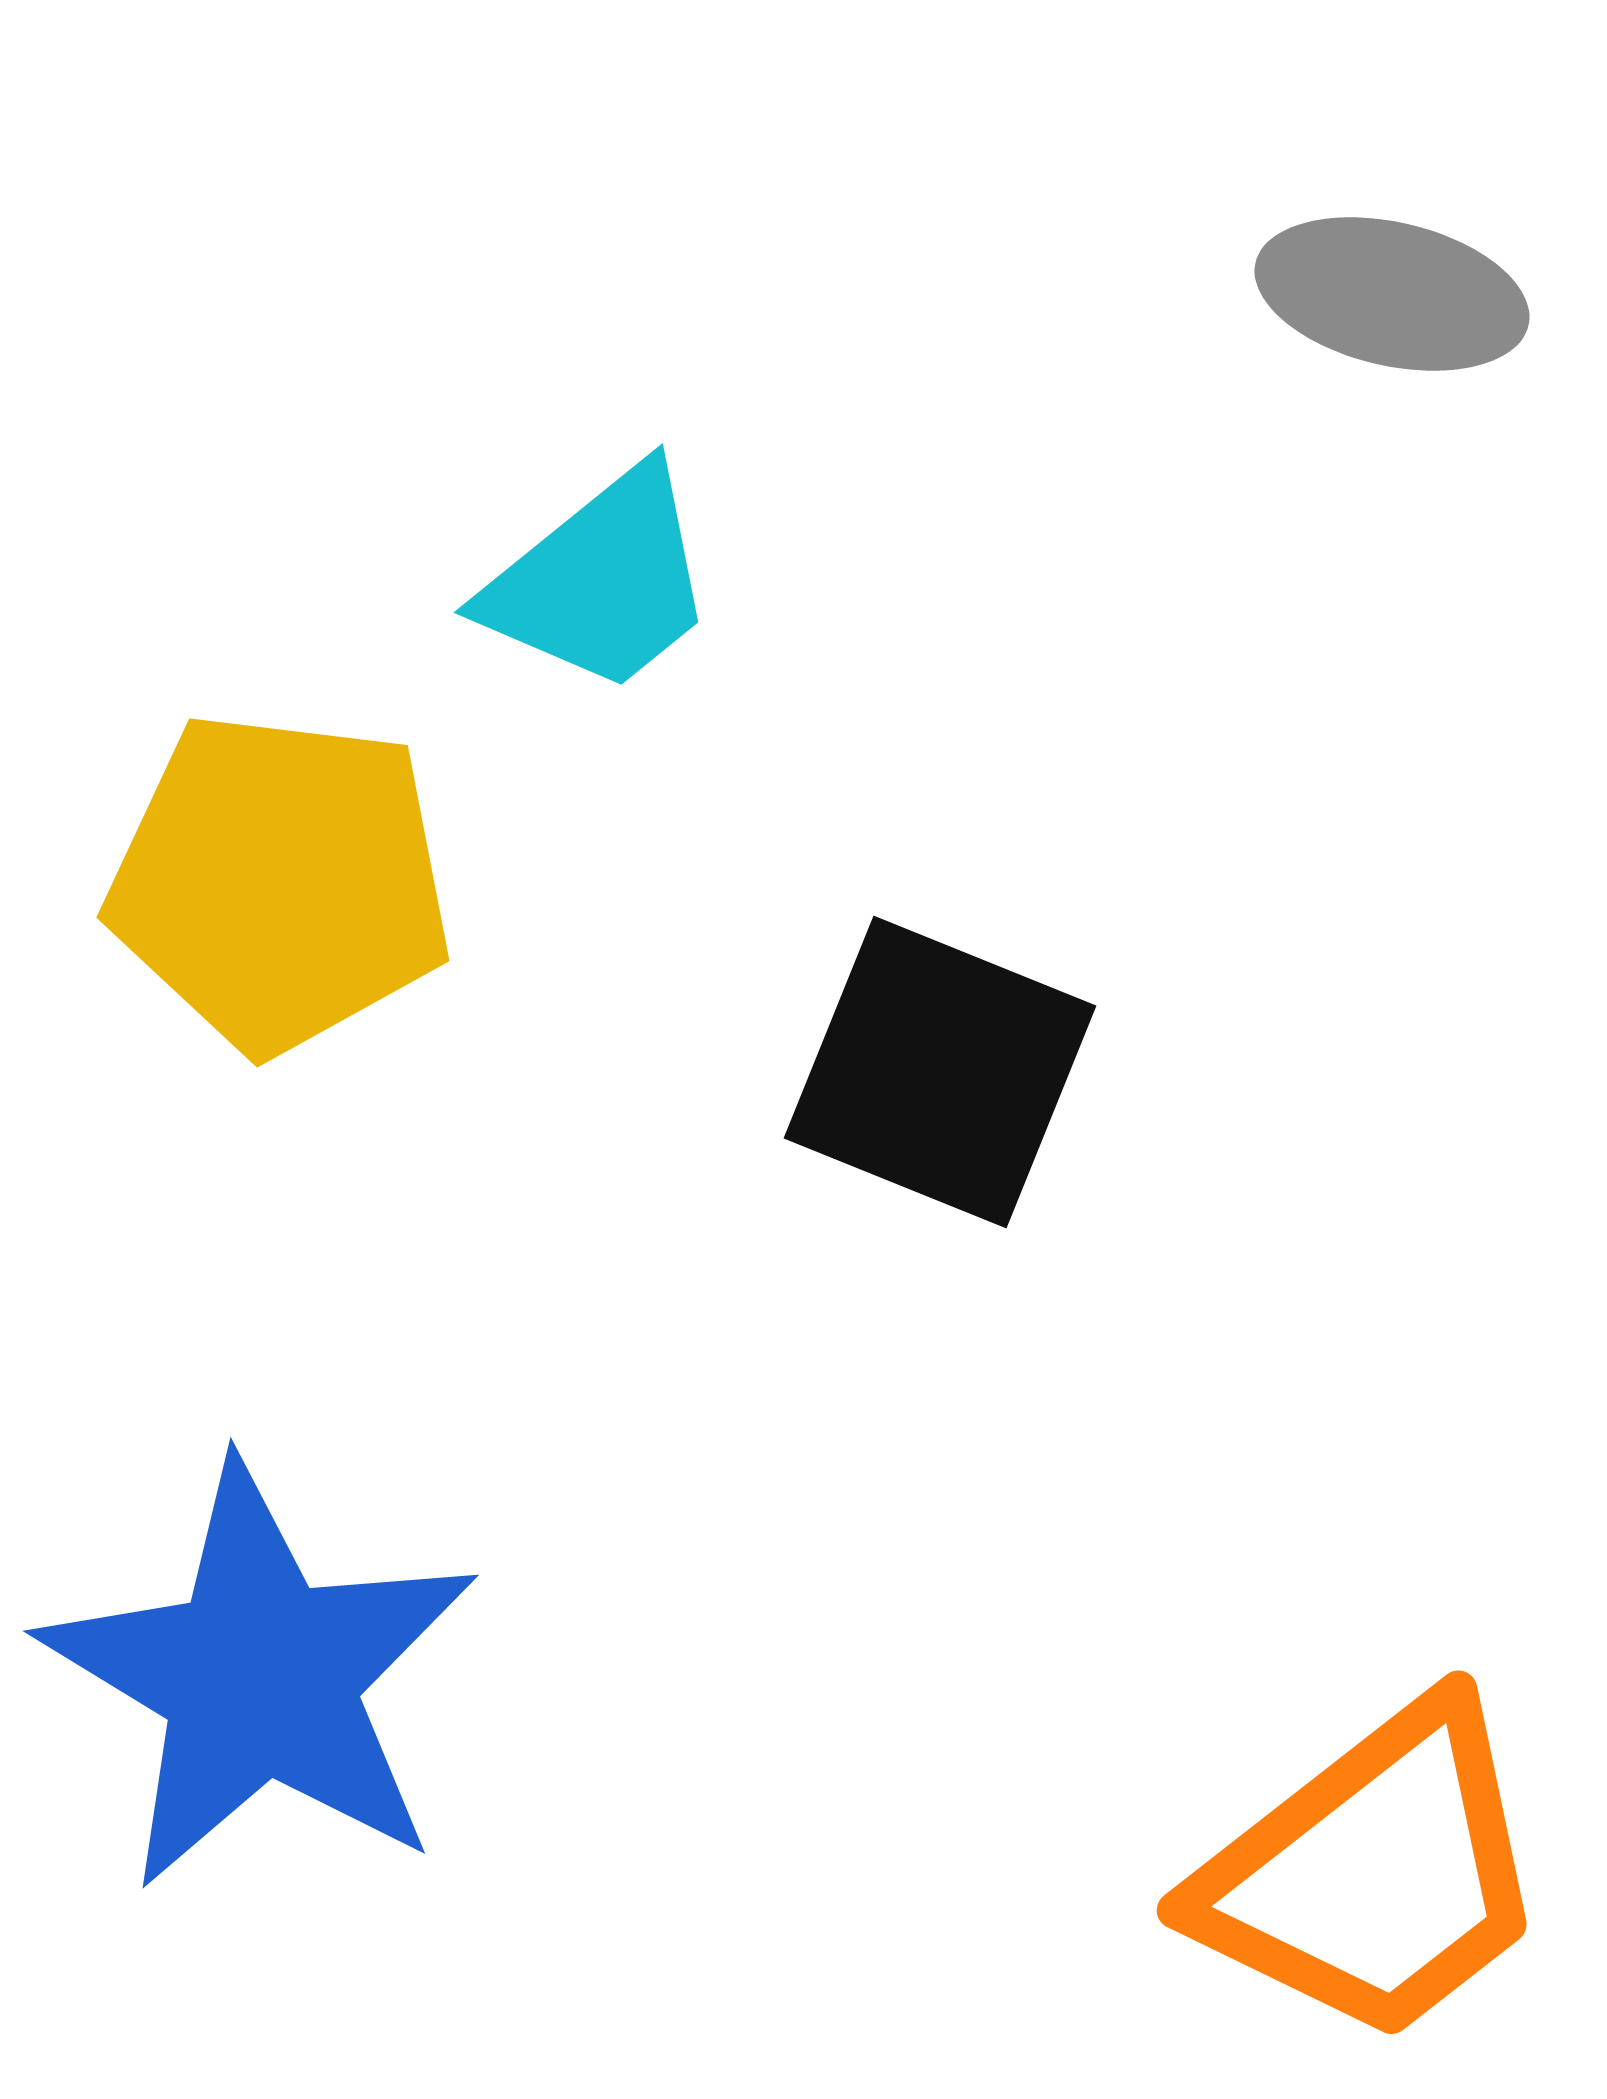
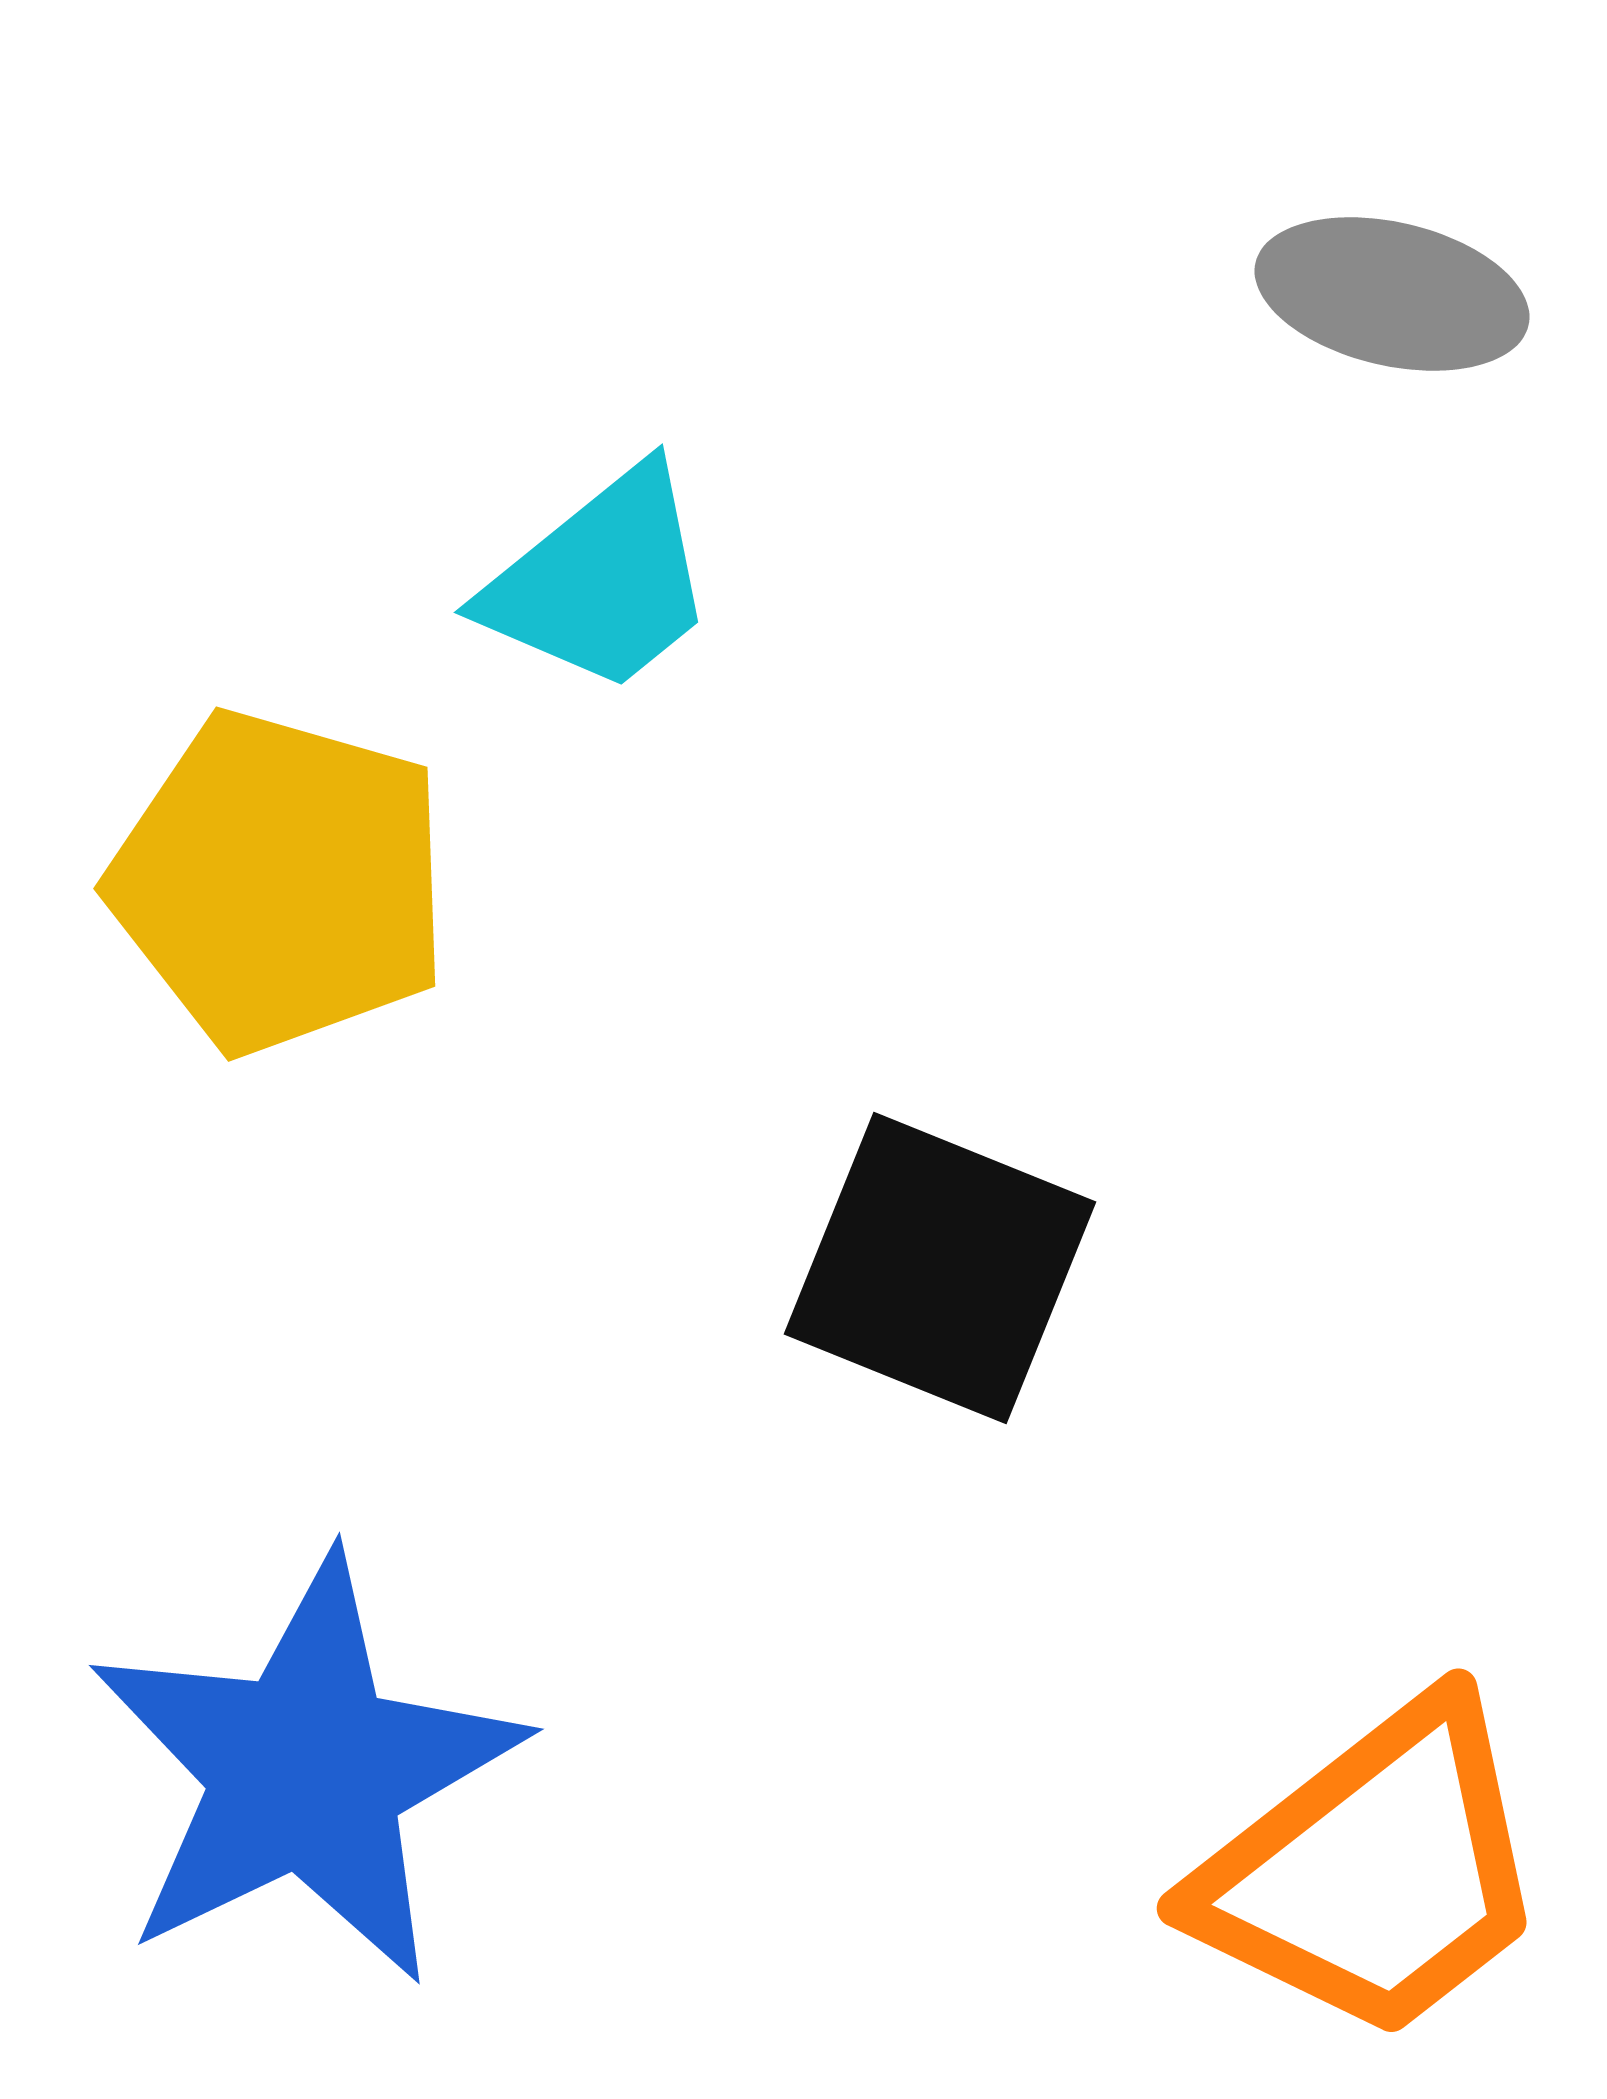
yellow pentagon: rotated 9 degrees clockwise
black square: moved 196 px down
blue star: moved 46 px right, 94 px down; rotated 15 degrees clockwise
orange trapezoid: moved 2 px up
